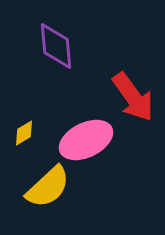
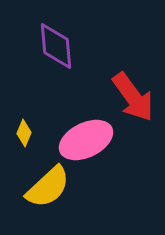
yellow diamond: rotated 36 degrees counterclockwise
